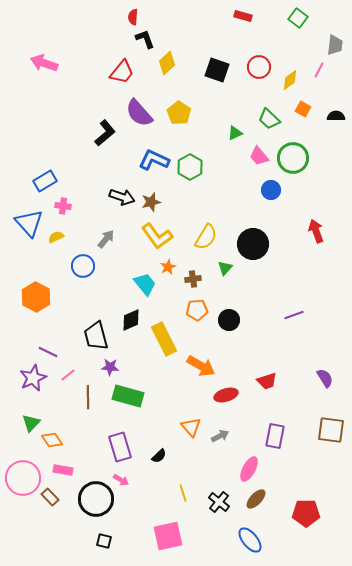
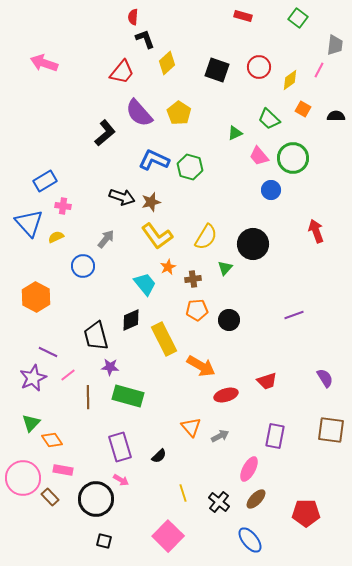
green hexagon at (190, 167): rotated 15 degrees counterclockwise
pink square at (168, 536): rotated 32 degrees counterclockwise
